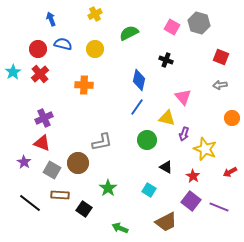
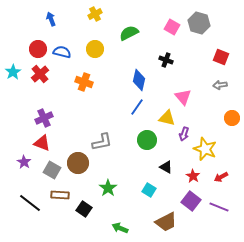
blue semicircle: moved 1 px left, 8 px down
orange cross: moved 3 px up; rotated 18 degrees clockwise
red arrow: moved 9 px left, 5 px down
